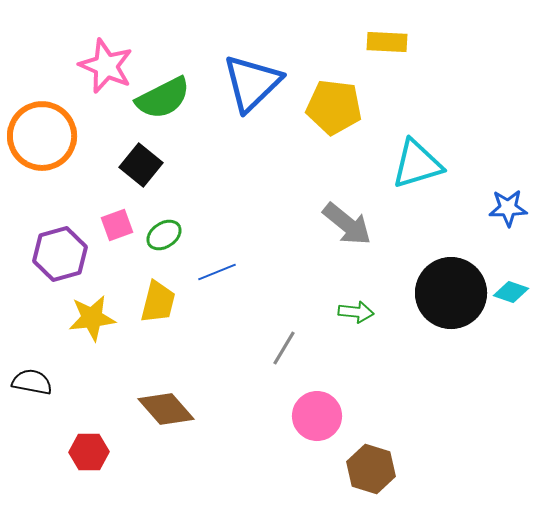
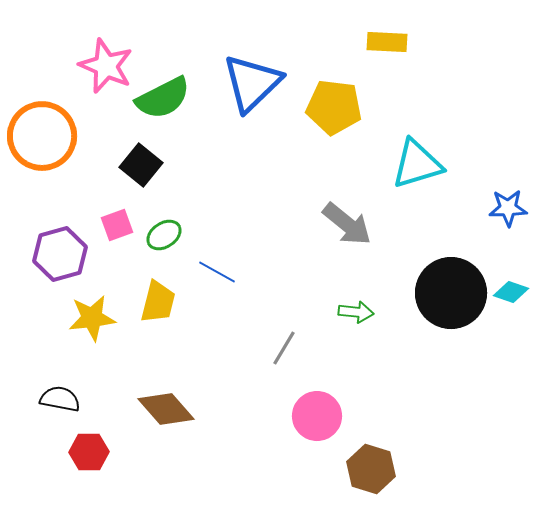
blue line: rotated 51 degrees clockwise
black semicircle: moved 28 px right, 17 px down
